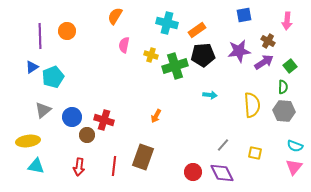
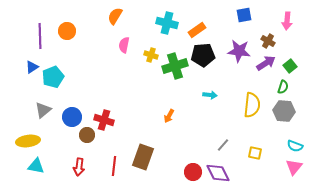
purple star: rotated 15 degrees clockwise
purple arrow: moved 2 px right, 1 px down
green semicircle: rotated 16 degrees clockwise
yellow semicircle: rotated 10 degrees clockwise
orange arrow: moved 13 px right
purple diamond: moved 4 px left
